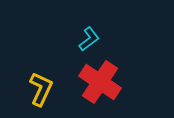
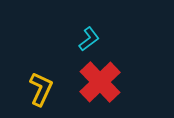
red cross: rotated 12 degrees clockwise
